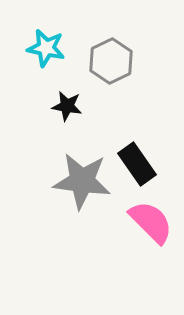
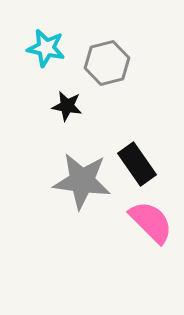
gray hexagon: moved 4 px left, 2 px down; rotated 12 degrees clockwise
